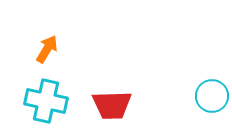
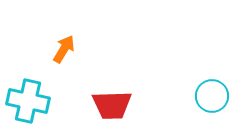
orange arrow: moved 17 px right
cyan cross: moved 18 px left
